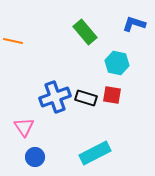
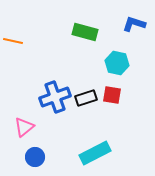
green rectangle: rotated 35 degrees counterclockwise
black rectangle: rotated 35 degrees counterclockwise
pink triangle: rotated 25 degrees clockwise
